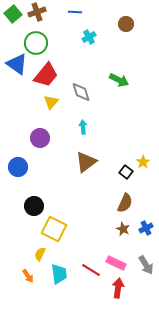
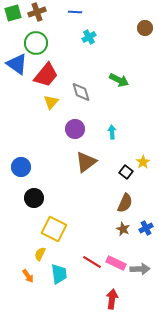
green square: moved 1 px up; rotated 24 degrees clockwise
brown circle: moved 19 px right, 4 px down
cyan arrow: moved 29 px right, 5 px down
purple circle: moved 35 px right, 9 px up
blue circle: moved 3 px right
black circle: moved 8 px up
gray arrow: moved 6 px left, 4 px down; rotated 60 degrees counterclockwise
red line: moved 1 px right, 8 px up
red arrow: moved 6 px left, 11 px down
